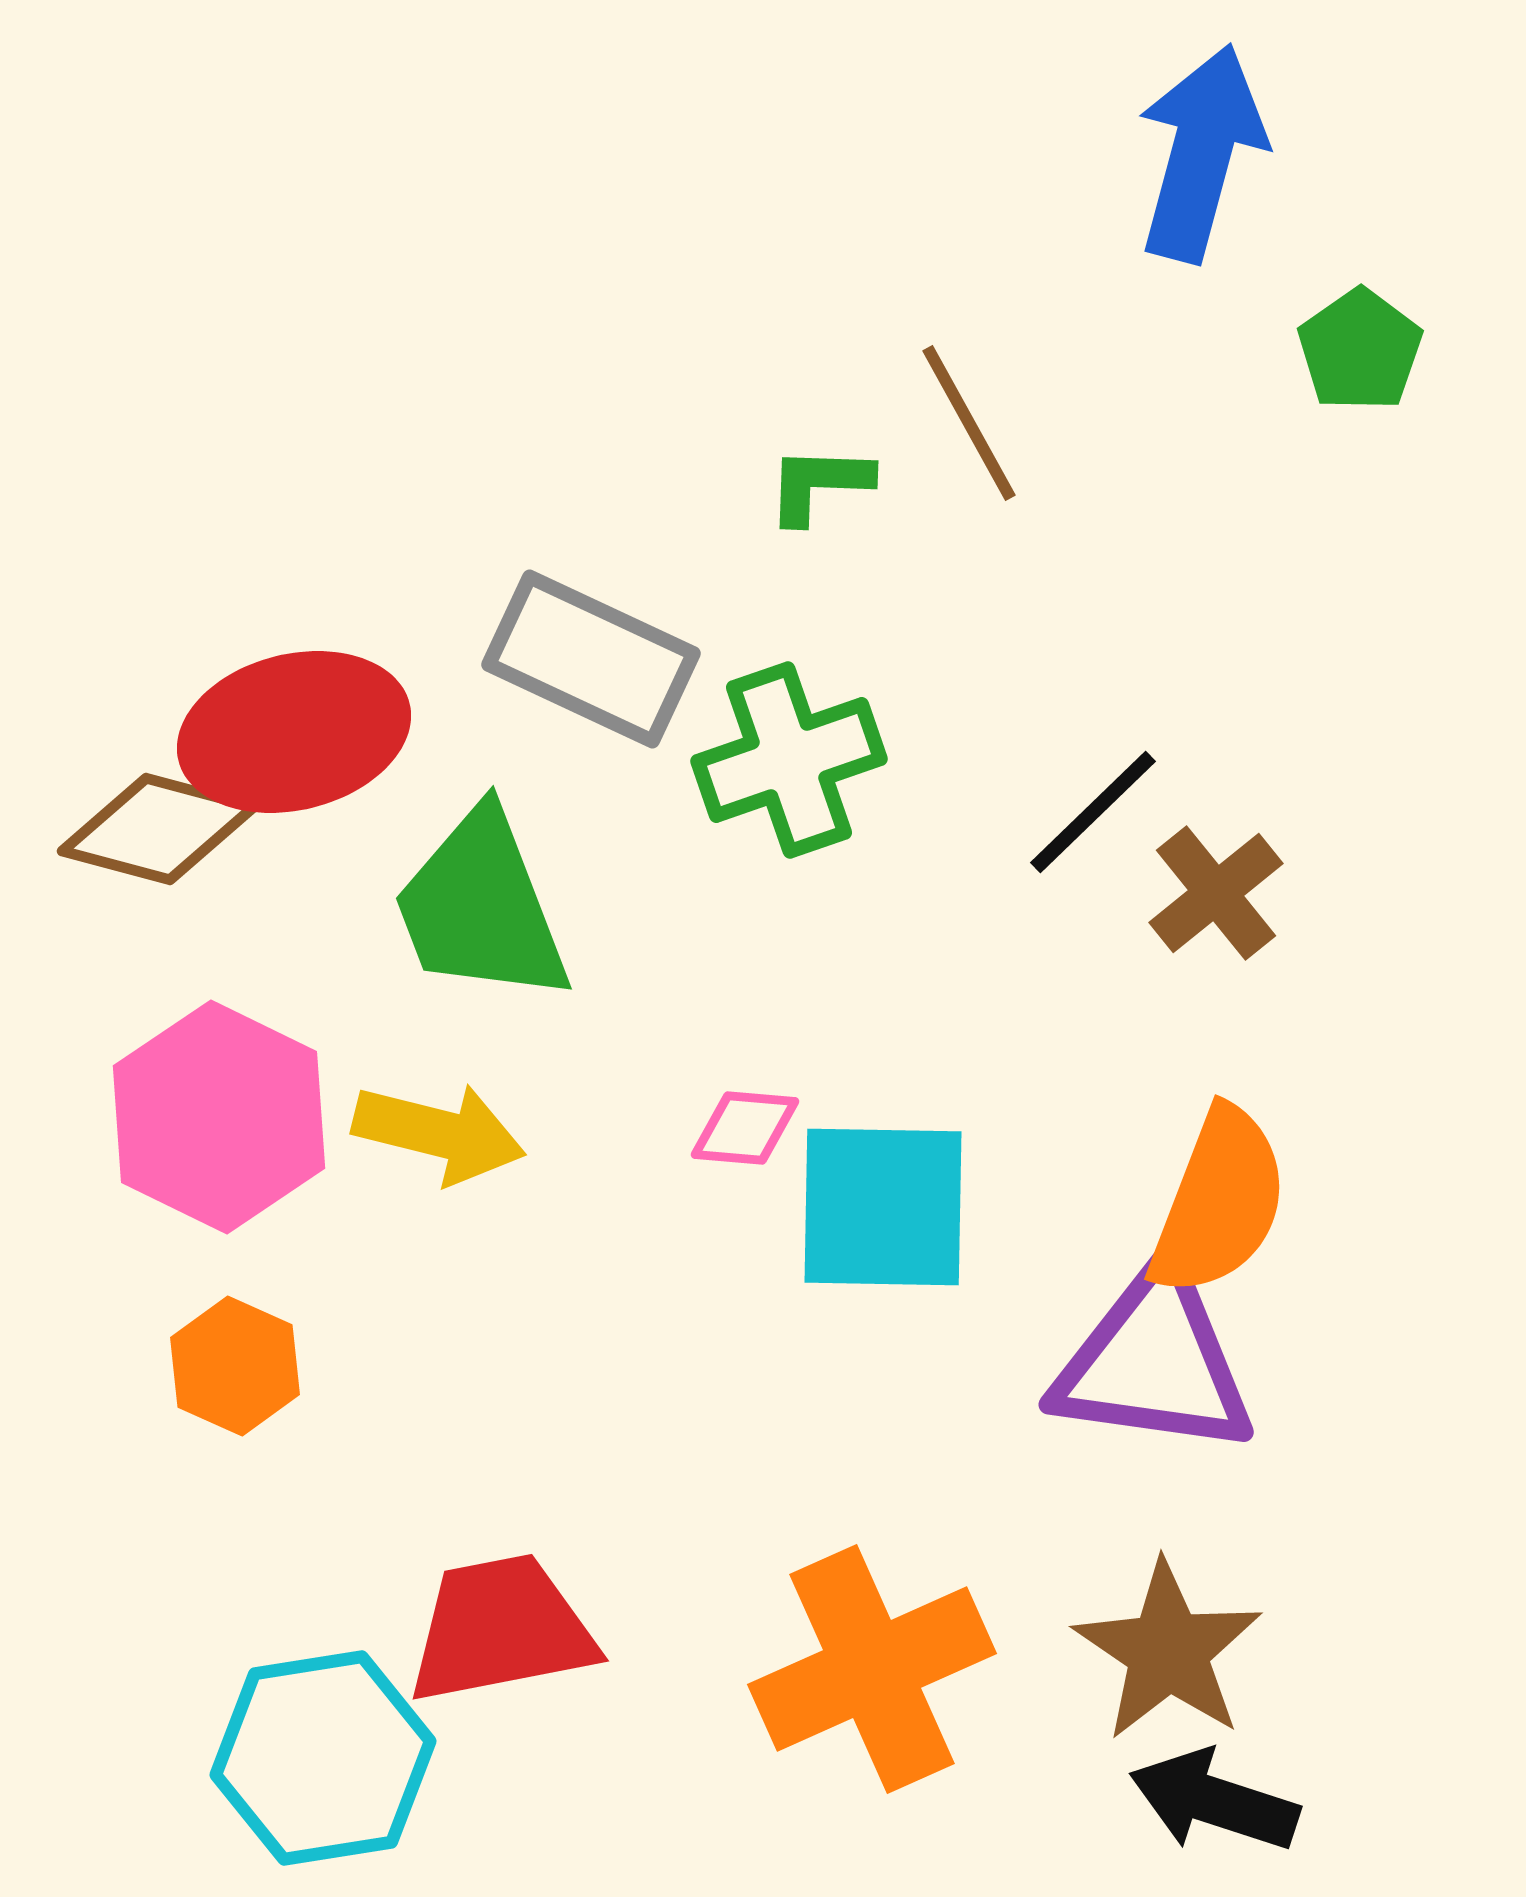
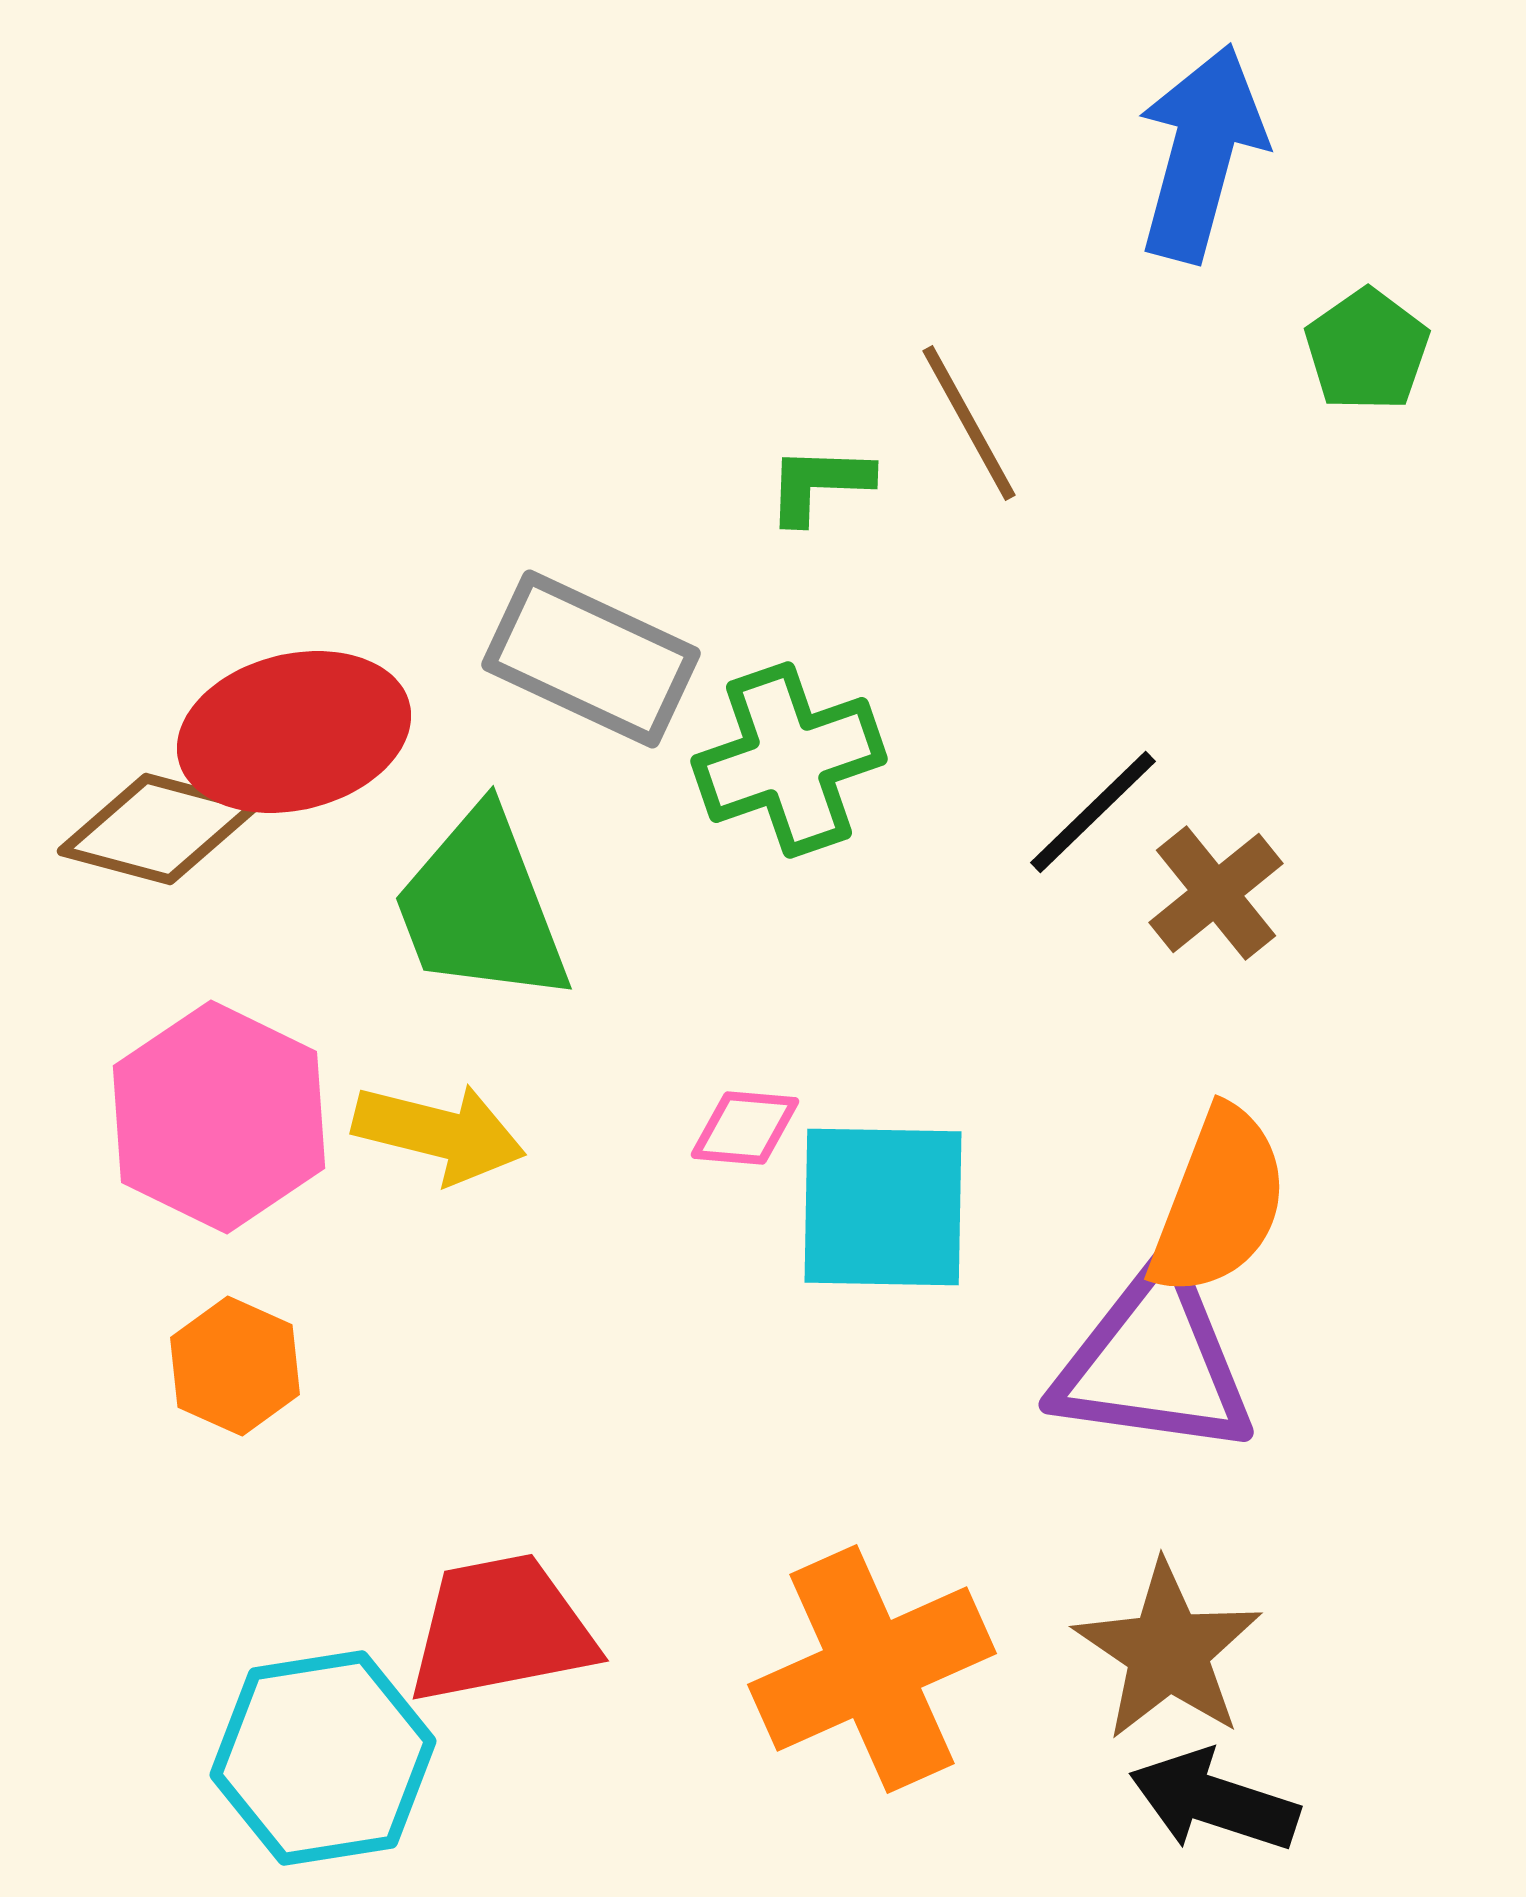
green pentagon: moved 7 px right
